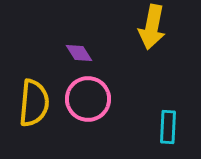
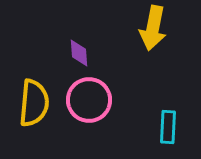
yellow arrow: moved 1 px right, 1 px down
purple diamond: rotated 28 degrees clockwise
pink circle: moved 1 px right, 1 px down
